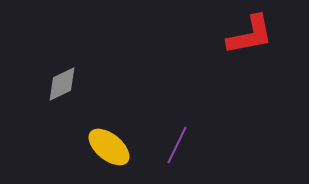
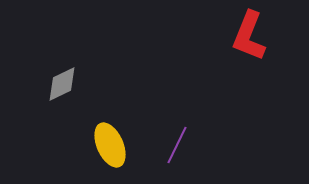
red L-shape: moved 1 px left, 1 px down; rotated 123 degrees clockwise
yellow ellipse: moved 1 px right, 2 px up; rotated 27 degrees clockwise
